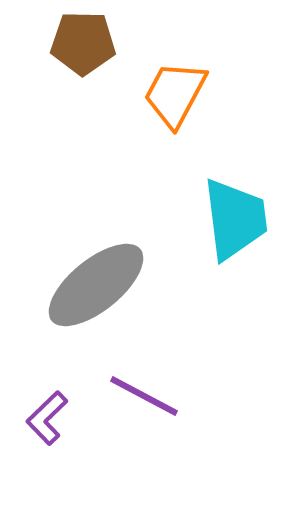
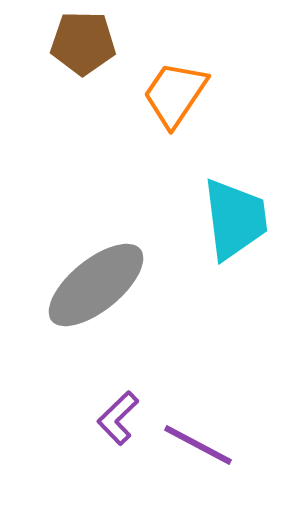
orange trapezoid: rotated 6 degrees clockwise
purple line: moved 54 px right, 49 px down
purple L-shape: moved 71 px right
